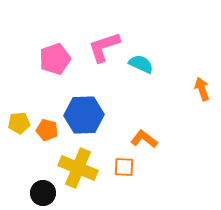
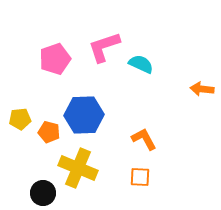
orange arrow: rotated 65 degrees counterclockwise
yellow pentagon: moved 1 px right, 4 px up
orange pentagon: moved 2 px right, 2 px down
orange L-shape: rotated 24 degrees clockwise
orange square: moved 16 px right, 10 px down
